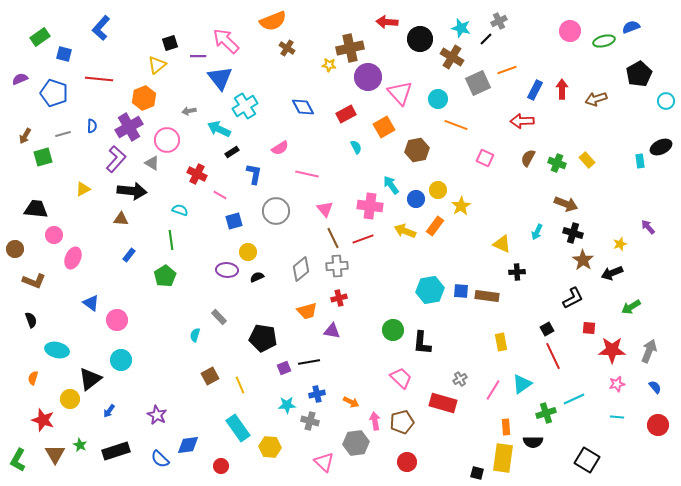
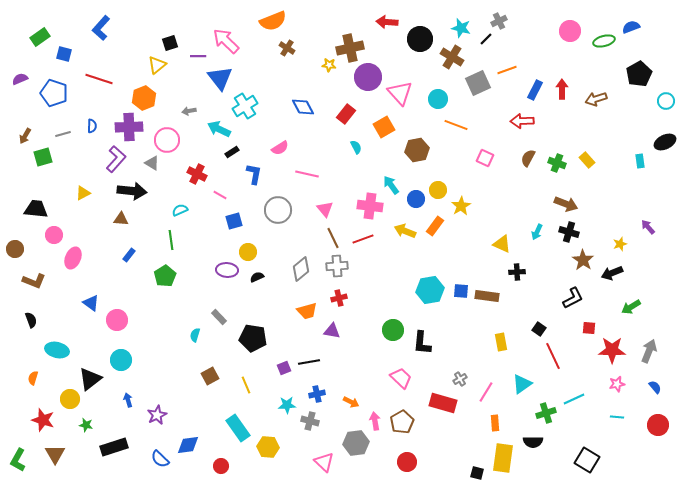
red line at (99, 79): rotated 12 degrees clockwise
red rectangle at (346, 114): rotated 24 degrees counterclockwise
purple cross at (129, 127): rotated 28 degrees clockwise
black ellipse at (661, 147): moved 4 px right, 5 px up
yellow triangle at (83, 189): moved 4 px down
cyan semicircle at (180, 210): rotated 42 degrees counterclockwise
gray circle at (276, 211): moved 2 px right, 1 px up
black cross at (573, 233): moved 4 px left, 1 px up
black square at (547, 329): moved 8 px left; rotated 24 degrees counterclockwise
black pentagon at (263, 338): moved 10 px left
yellow line at (240, 385): moved 6 px right
pink line at (493, 390): moved 7 px left, 2 px down
blue arrow at (109, 411): moved 19 px right, 11 px up; rotated 128 degrees clockwise
purple star at (157, 415): rotated 18 degrees clockwise
brown pentagon at (402, 422): rotated 15 degrees counterclockwise
orange rectangle at (506, 427): moved 11 px left, 4 px up
green star at (80, 445): moved 6 px right, 20 px up; rotated 16 degrees counterclockwise
yellow hexagon at (270, 447): moved 2 px left
black rectangle at (116, 451): moved 2 px left, 4 px up
